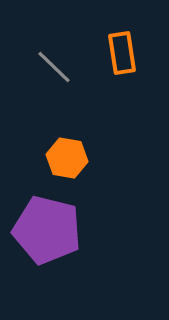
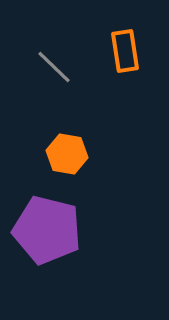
orange rectangle: moved 3 px right, 2 px up
orange hexagon: moved 4 px up
